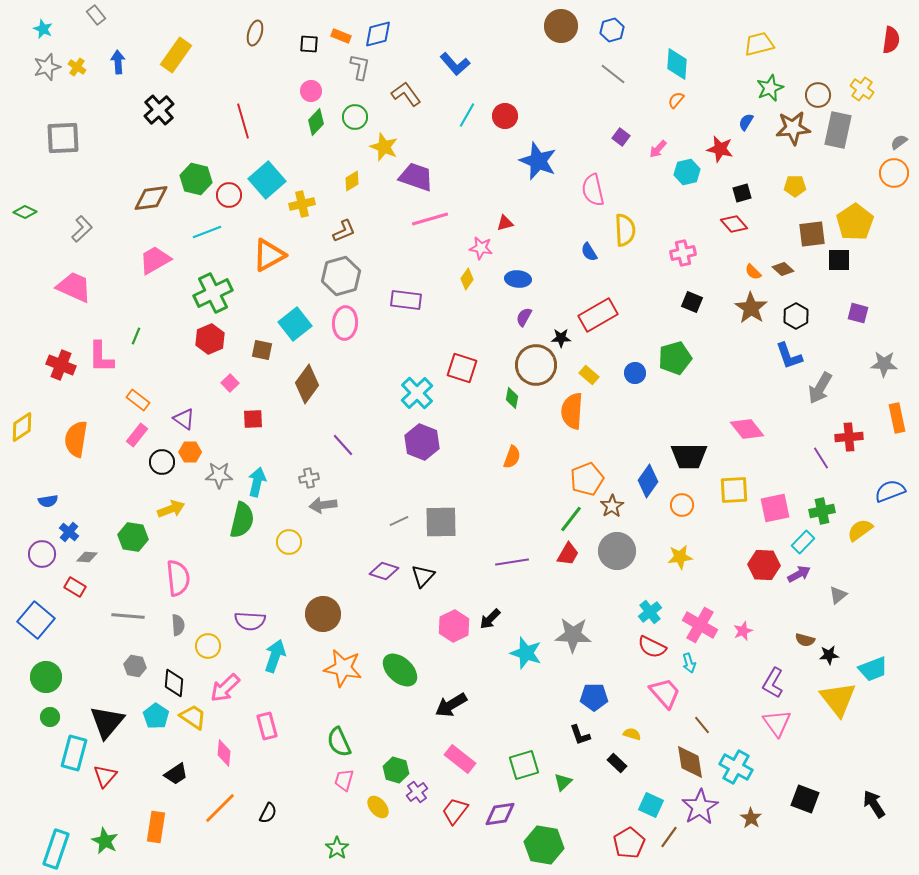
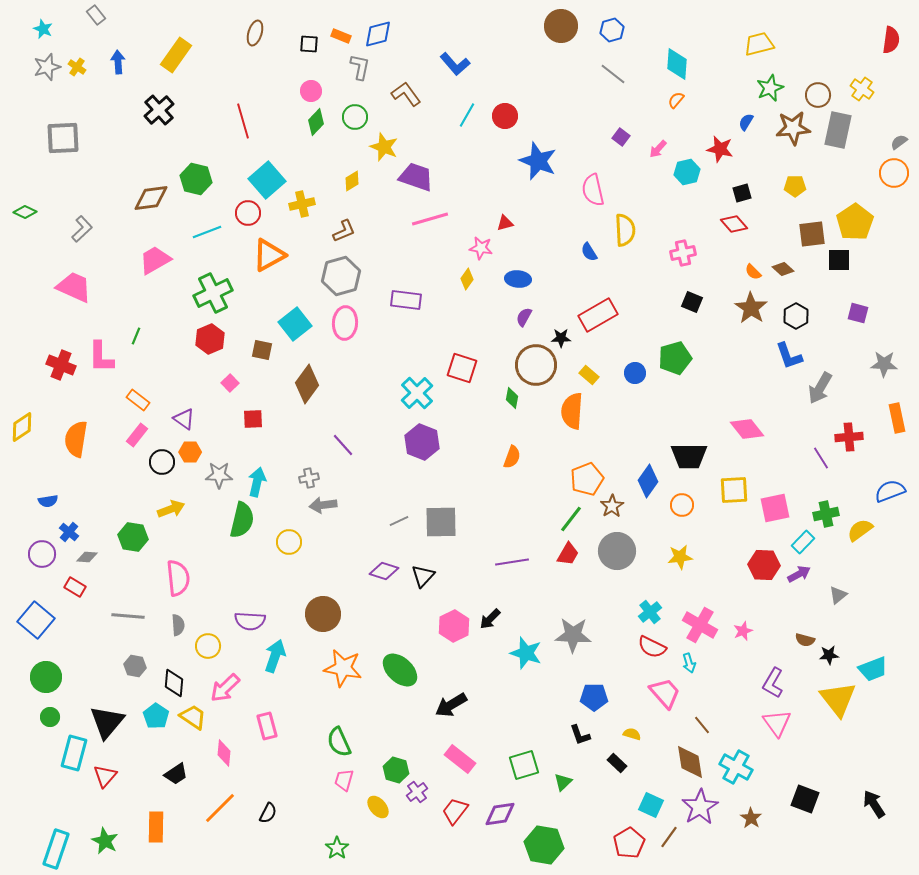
red circle at (229, 195): moved 19 px right, 18 px down
green cross at (822, 511): moved 4 px right, 3 px down
orange rectangle at (156, 827): rotated 8 degrees counterclockwise
